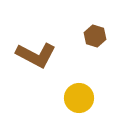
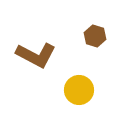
yellow circle: moved 8 px up
